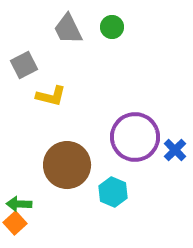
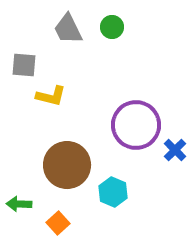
gray square: rotated 32 degrees clockwise
purple circle: moved 1 px right, 12 px up
orange square: moved 43 px right
